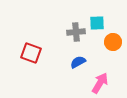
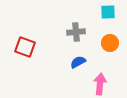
cyan square: moved 11 px right, 11 px up
orange circle: moved 3 px left, 1 px down
red square: moved 6 px left, 6 px up
pink arrow: moved 1 px down; rotated 25 degrees counterclockwise
